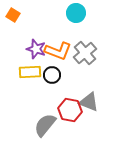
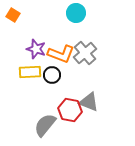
orange L-shape: moved 3 px right, 3 px down
